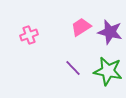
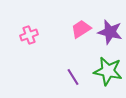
pink trapezoid: moved 2 px down
purple line: moved 9 px down; rotated 12 degrees clockwise
